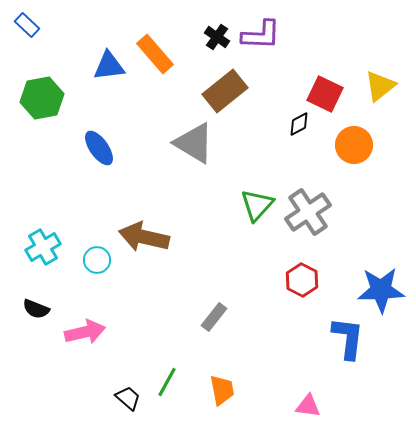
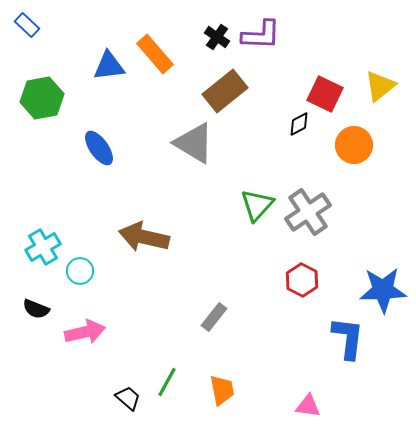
cyan circle: moved 17 px left, 11 px down
blue star: moved 2 px right
